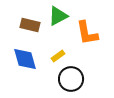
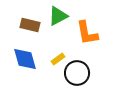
yellow rectangle: moved 3 px down
black circle: moved 6 px right, 6 px up
